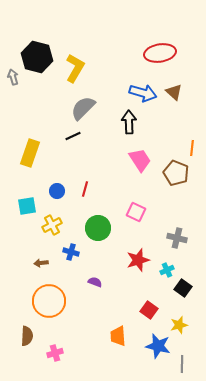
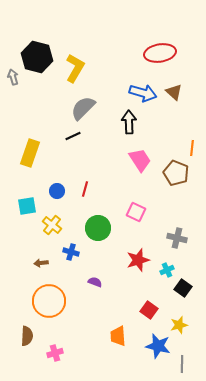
yellow cross: rotated 24 degrees counterclockwise
